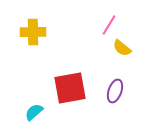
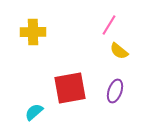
yellow semicircle: moved 3 px left, 3 px down
